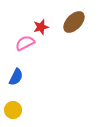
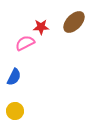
red star: rotated 14 degrees clockwise
blue semicircle: moved 2 px left
yellow circle: moved 2 px right, 1 px down
